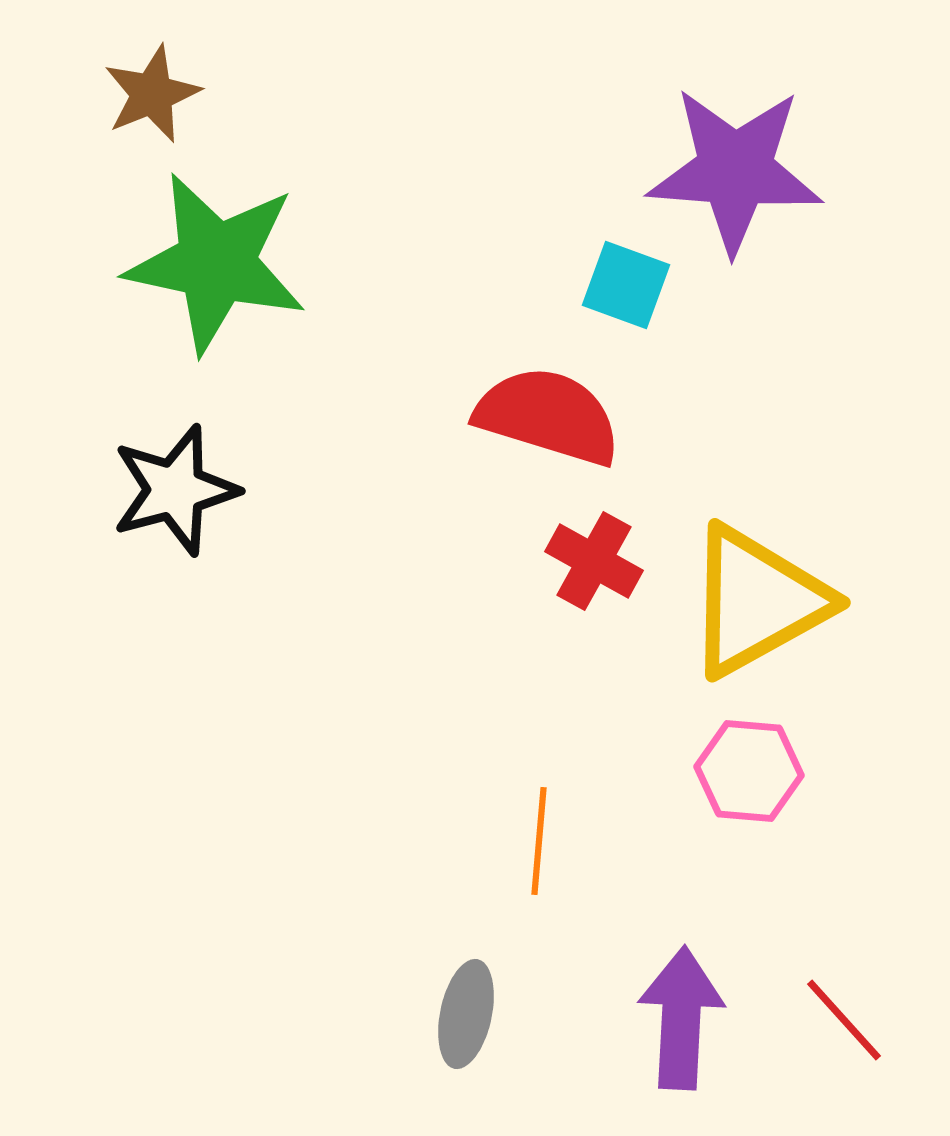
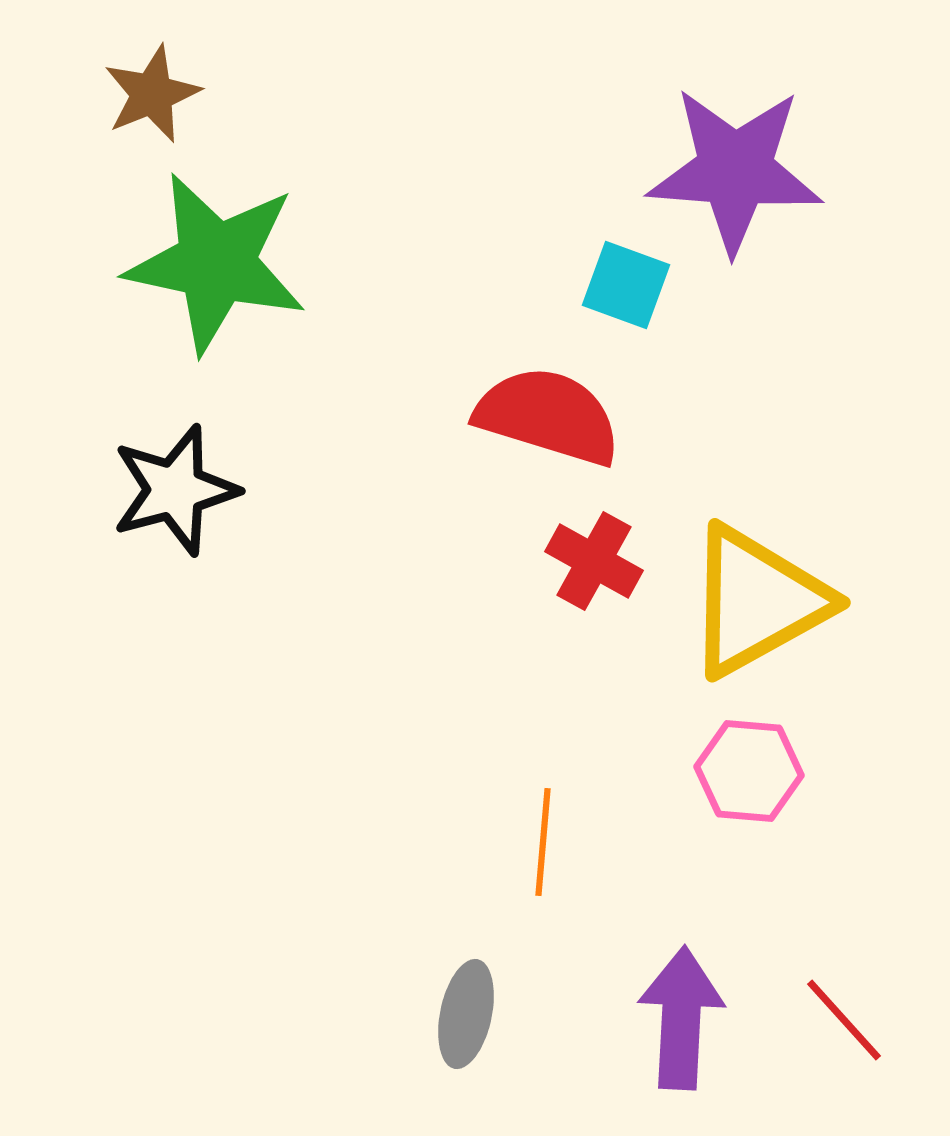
orange line: moved 4 px right, 1 px down
